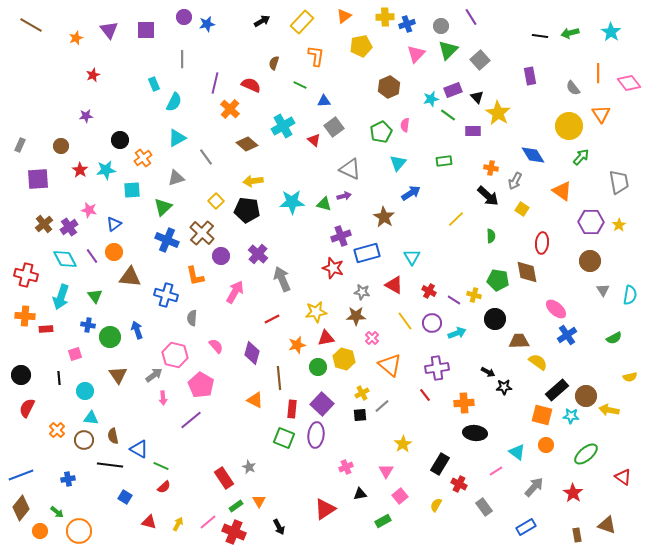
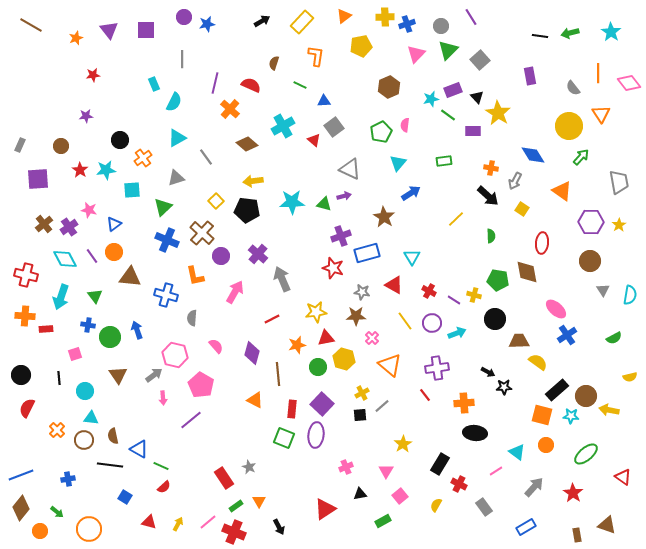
red star at (93, 75): rotated 16 degrees clockwise
brown line at (279, 378): moved 1 px left, 4 px up
orange circle at (79, 531): moved 10 px right, 2 px up
